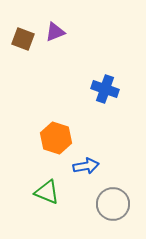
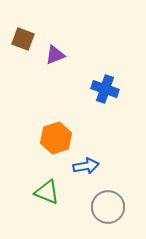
purple triangle: moved 23 px down
orange hexagon: rotated 24 degrees clockwise
gray circle: moved 5 px left, 3 px down
